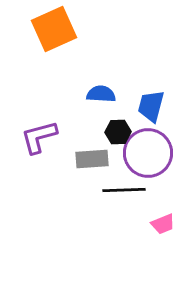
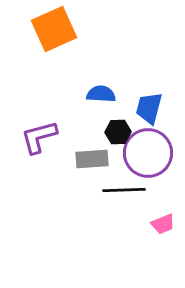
blue trapezoid: moved 2 px left, 2 px down
